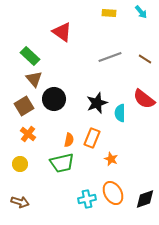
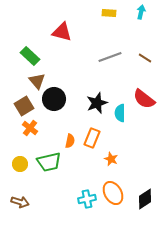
cyan arrow: rotated 128 degrees counterclockwise
red triangle: rotated 20 degrees counterclockwise
brown line: moved 1 px up
brown triangle: moved 3 px right, 2 px down
orange cross: moved 2 px right, 6 px up
orange semicircle: moved 1 px right, 1 px down
green trapezoid: moved 13 px left, 1 px up
black diamond: rotated 15 degrees counterclockwise
